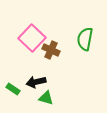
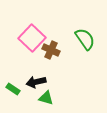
green semicircle: rotated 135 degrees clockwise
